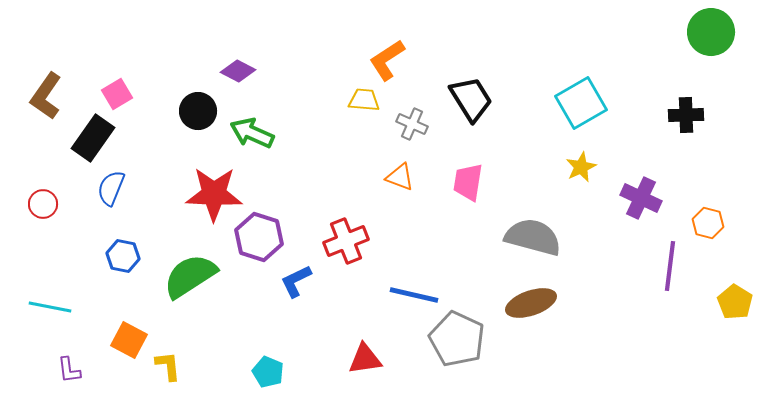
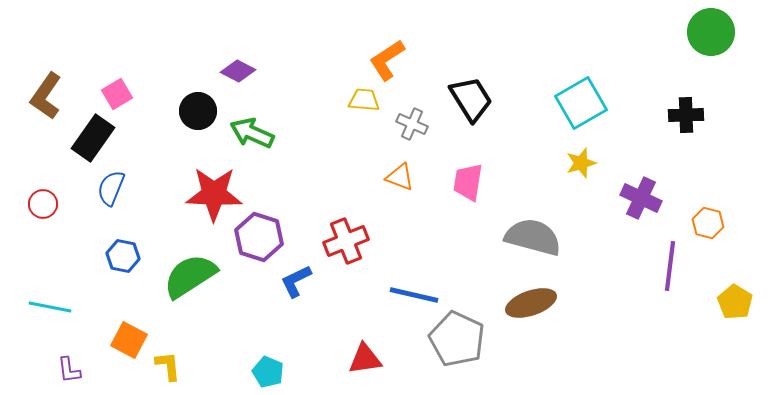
yellow star: moved 4 px up; rotated 8 degrees clockwise
